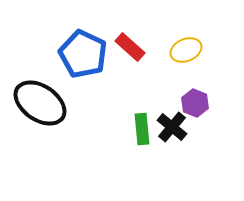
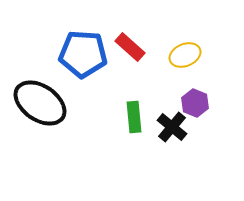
yellow ellipse: moved 1 px left, 5 px down
blue pentagon: rotated 21 degrees counterclockwise
green rectangle: moved 8 px left, 12 px up
